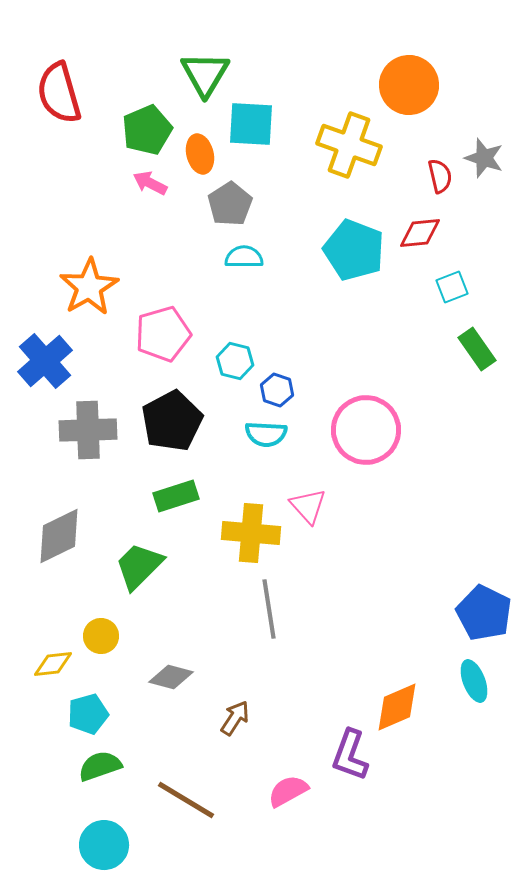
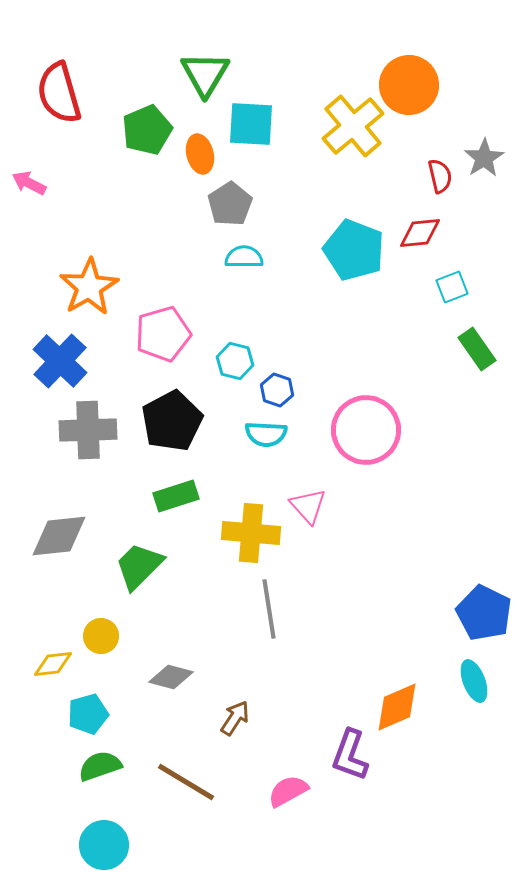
yellow cross at (349, 145): moved 4 px right, 19 px up; rotated 30 degrees clockwise
gray star at (484, 158): rotated 21 degrees clockwise
pink arrow at (150, 183): moved 121 px left
blue cross at (45, 361): moved 15 px right; rotated 6 degrees counterclockwise
gray diamond at (59, 536): rotated 20 degrees clockwise
brown line at (186, 800): moved 18 px up
